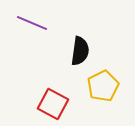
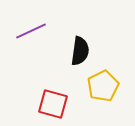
purple line: moved 1 px left, 8 px down; rotated 48 degrees counterclockwise
red square: rotated 12 degrees counterclockwise
